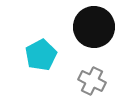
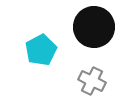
cyan pentagon: moved 5 px up
